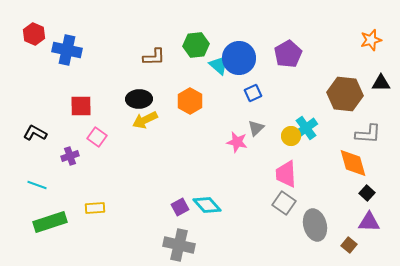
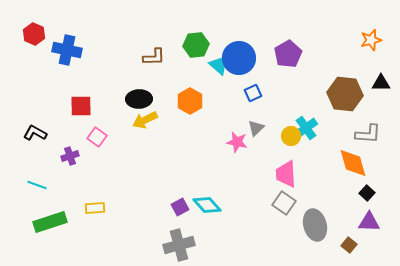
gray cross: rotated 28 degrees counterclockwise
